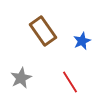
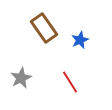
brown rectangle: moved 1 px right, 3 px up
blue star: moved 2 px left, 1 px up
